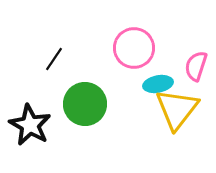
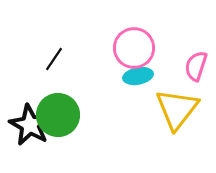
cyan ellipse: moved 20 px left, 8 px up
green circle: moved 27 px left, 11 px down
